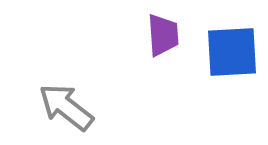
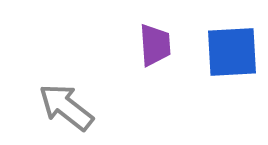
purple trapezoid: moved 8 px left, 10 px down
